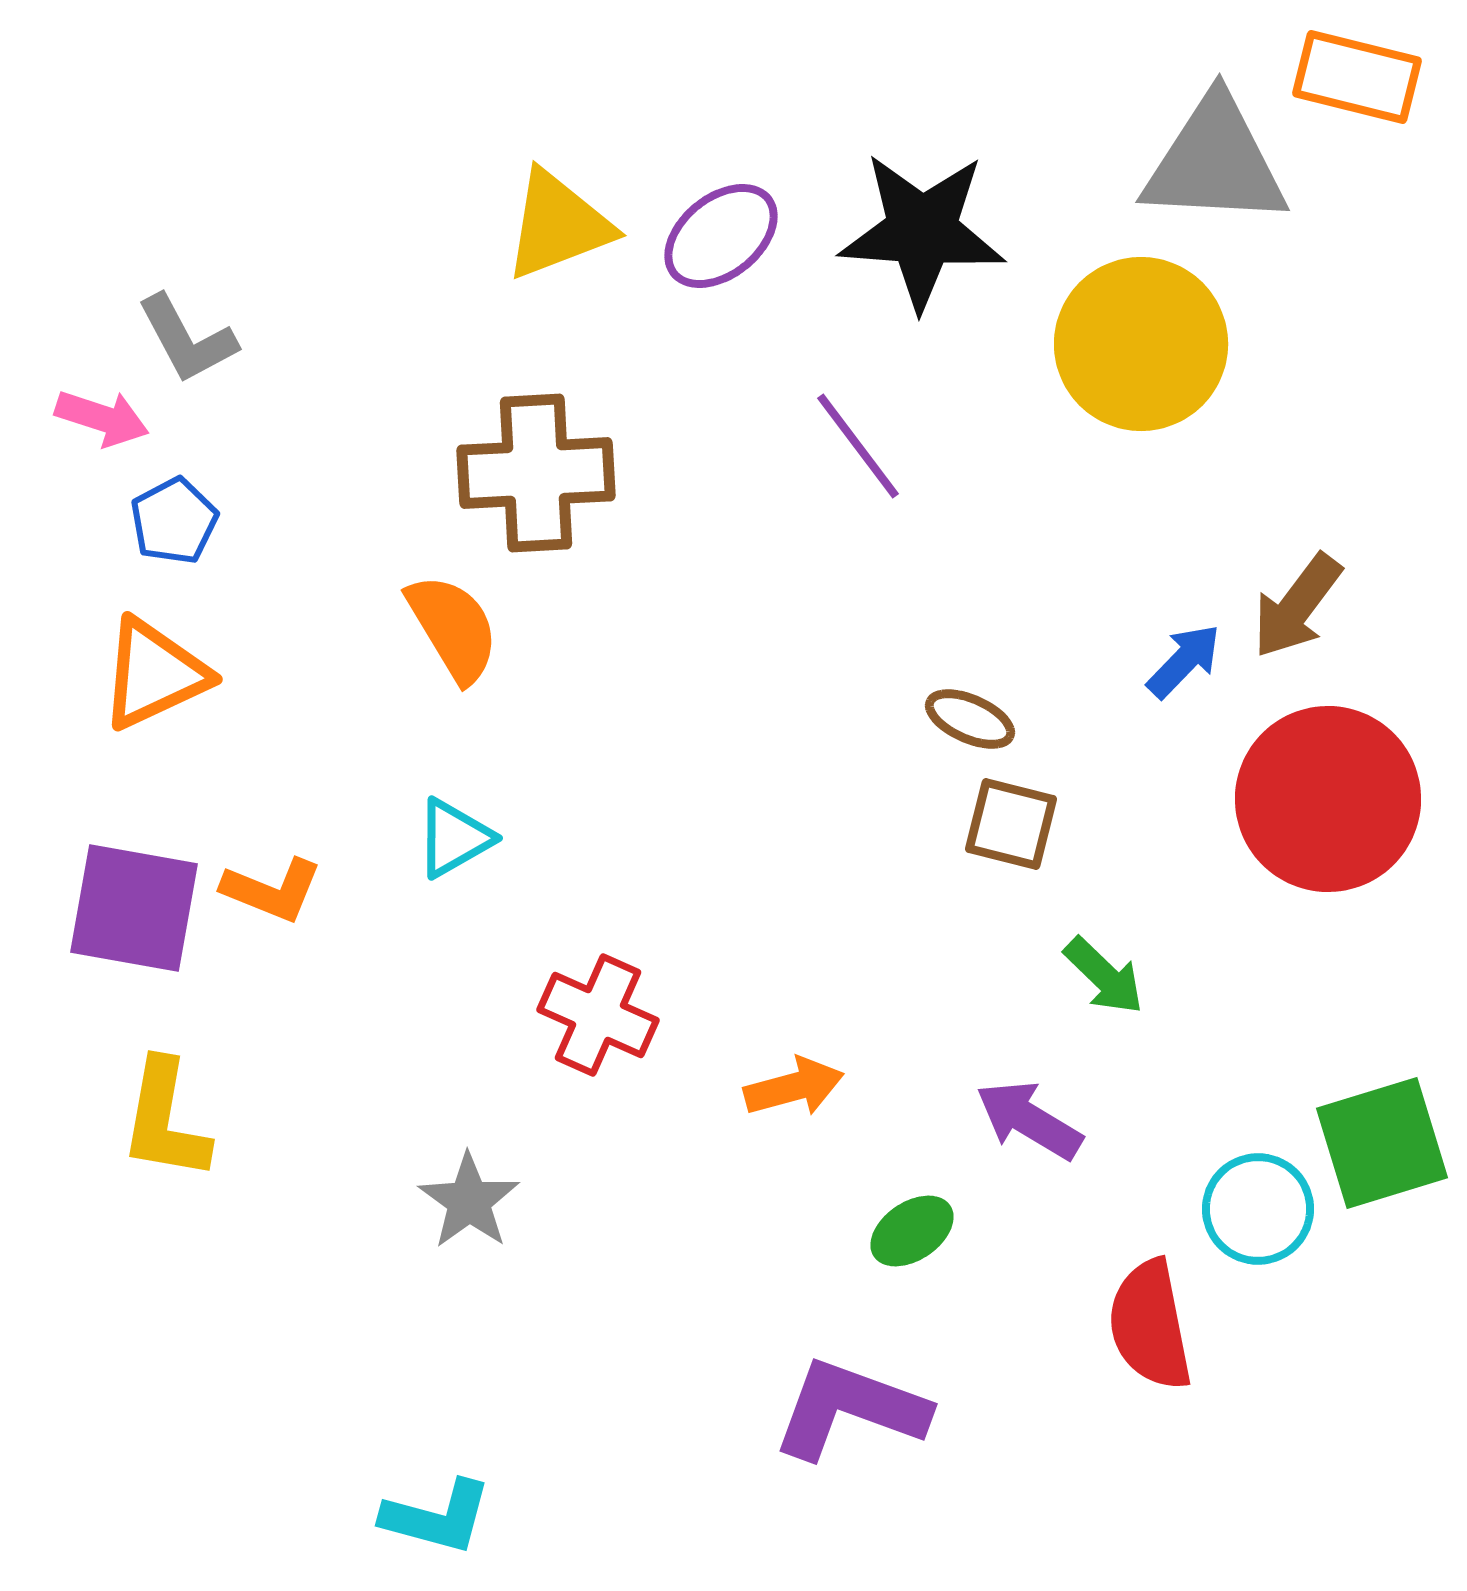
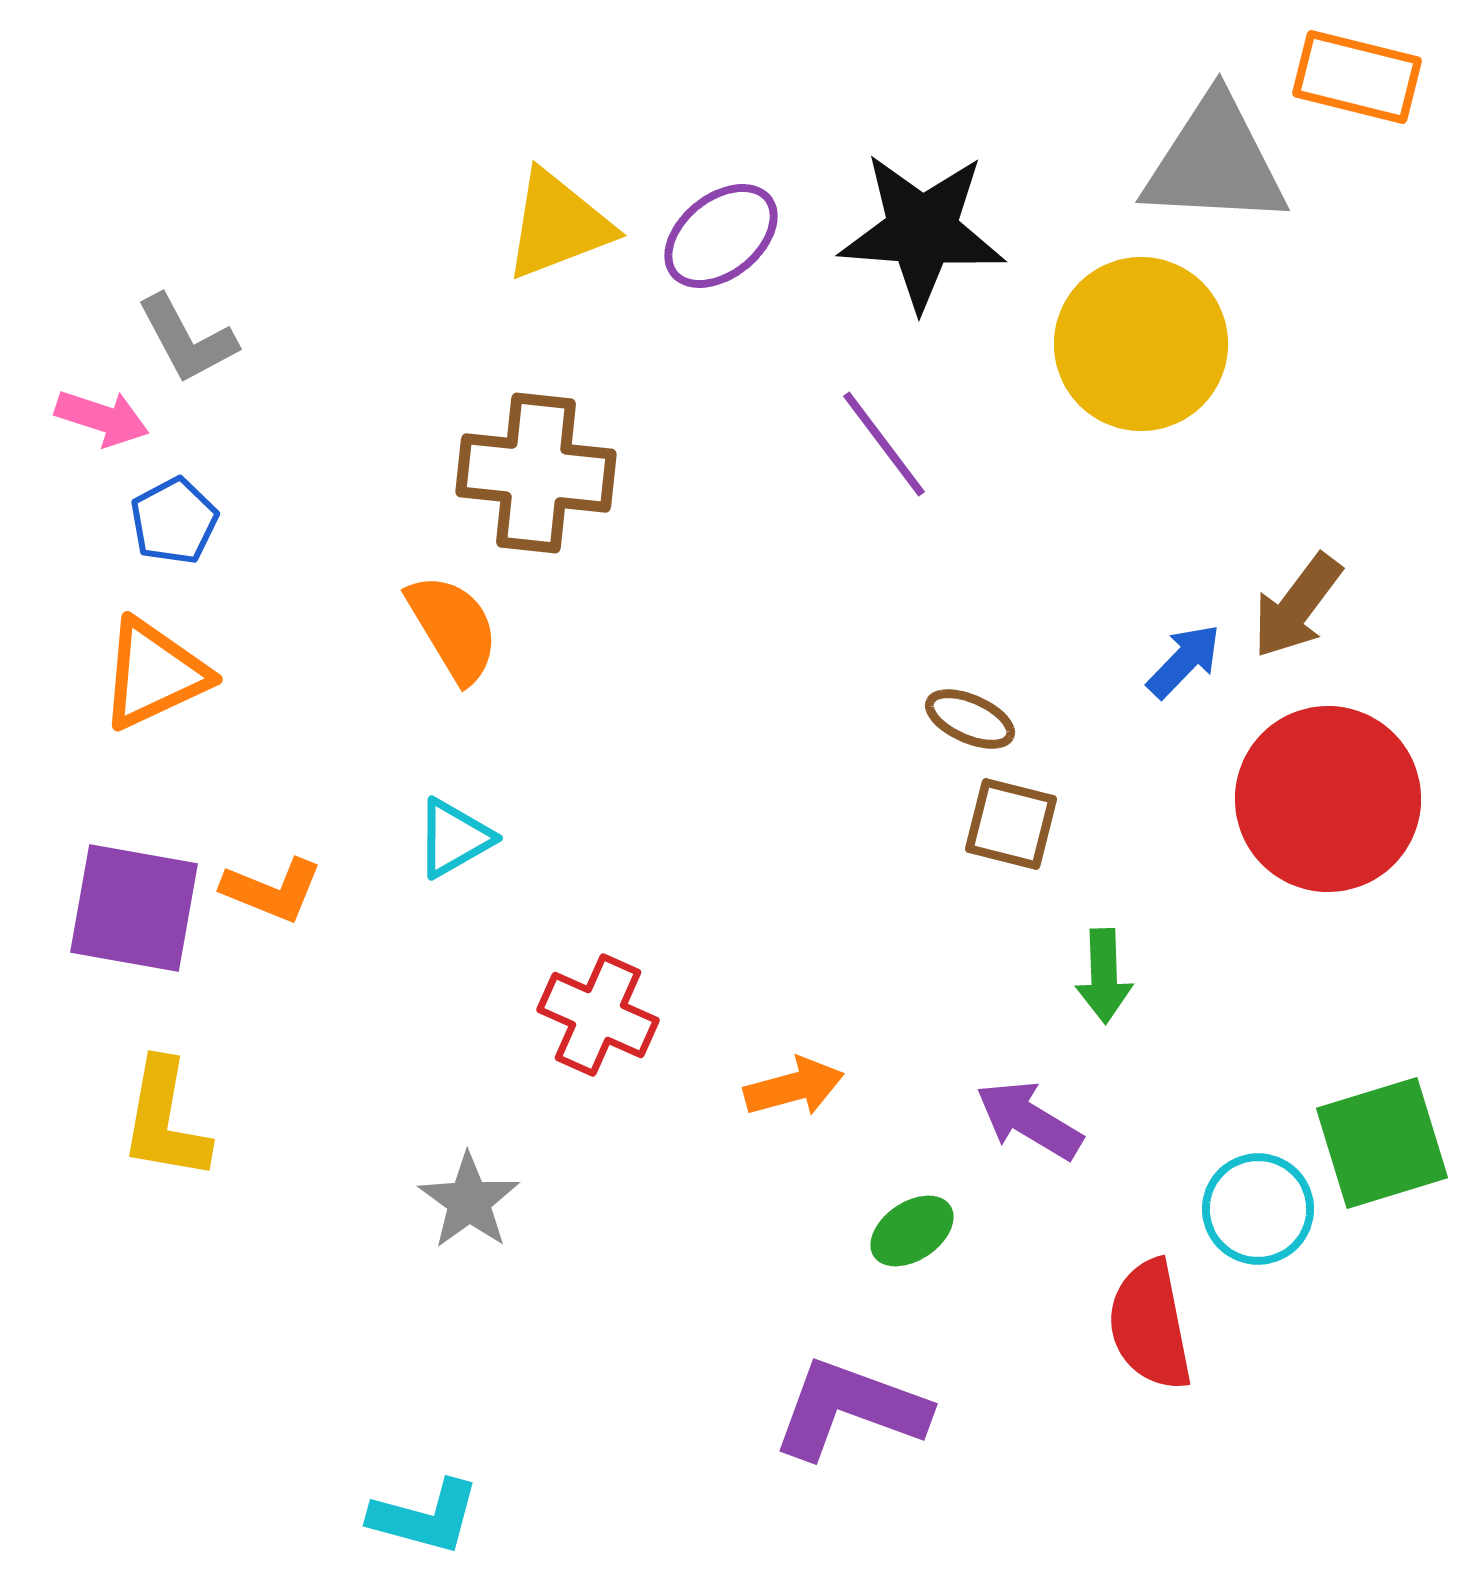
purple line: moved 26 px right, 2 px up
brown cross: rotated 9 degrees clockwise
green arrow: rotated 44 degrees clockwise
cyan L-shape: moved 12 px left
